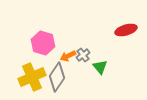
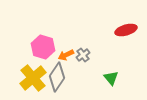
pink hexagon: moved 4 px down
orange arrow: moved 2 px left, 1 px up
green triangle: moved 11 px right, 11 px down
yellow cross: moved 1 px right, 1 px down; rotated 16 degrees counterclockwise
